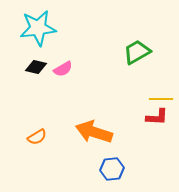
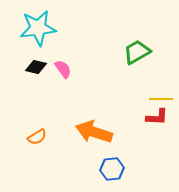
pink semicircle: rotated 96 degrees counterclockwise
